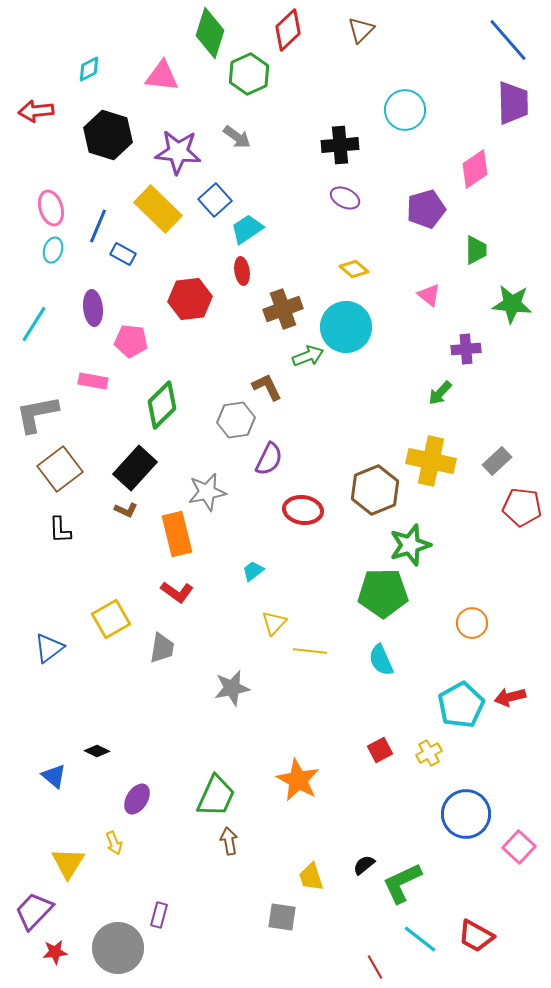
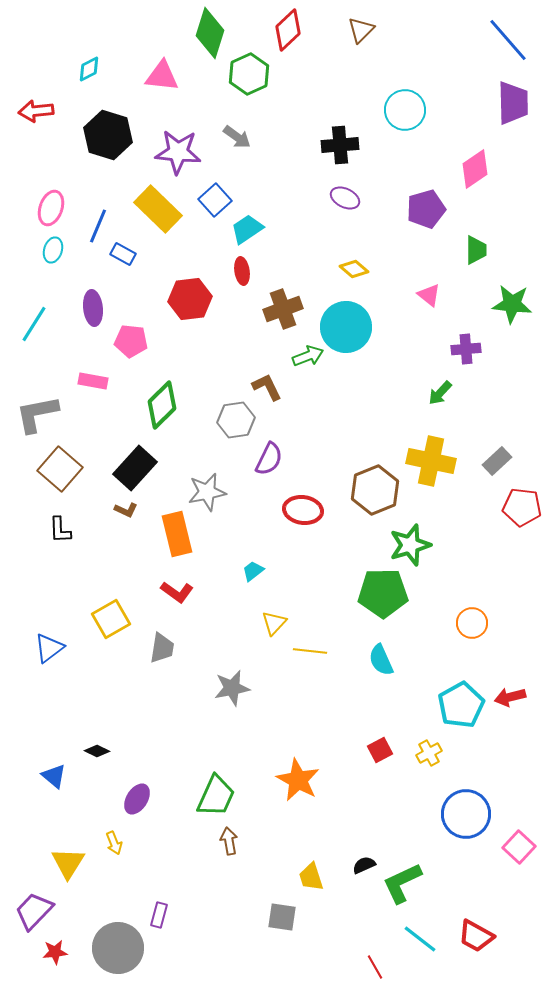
pink ellipse at (51, 208): rotated 36 degrees clockwise
brown square at (60, 469): rotated 12 degrees counterclockwise
black semicircle at (364, 865): rotated 15 degrees clockwise
